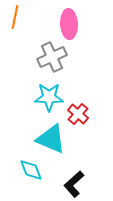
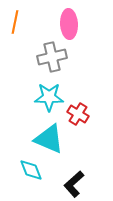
orange line: moved 5 px down
gray cross: rotated 12 degrees clockwise
red cross: rotated 10 degrees counterclockwise
cyan triangle: moved 2 px left
